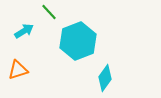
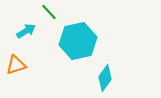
cyan arrow: moved 2 px right
cyan hexagon: rotated 9 degrees clockwise
orange triangle: moved 2 px left, 5 px up
